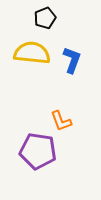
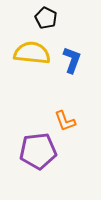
black pentagon: moved 1 px right; rotated 25 degrees counterclockwise
orange L-shape: moved 4 px right
purple pentagon: rotated 15 degrees counterclockwise
